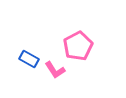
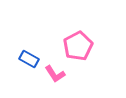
pink L-shape: moved 4 px down
